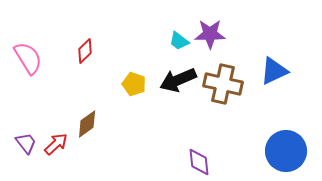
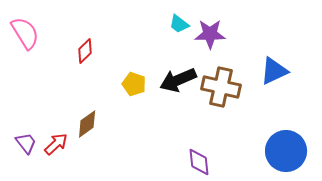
cyan trapezoid: moved 17 px up
pink semicircle: moved 3 px left, 25 px up
brown cross: moved 2 px left, 3 px down
